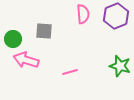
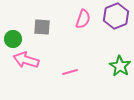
pink semicircle: moved 5 px down; rotated 24 degrees clockwise
gray square: moved 2 px left, 4 px up
green star: rotated 15 degrees clockwise
